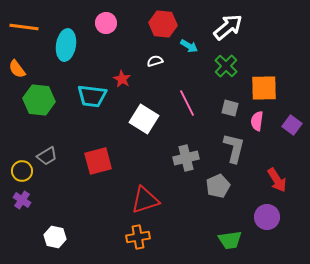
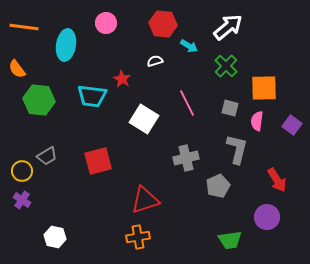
gray L-shape: moved 3 px right, 1 px down
